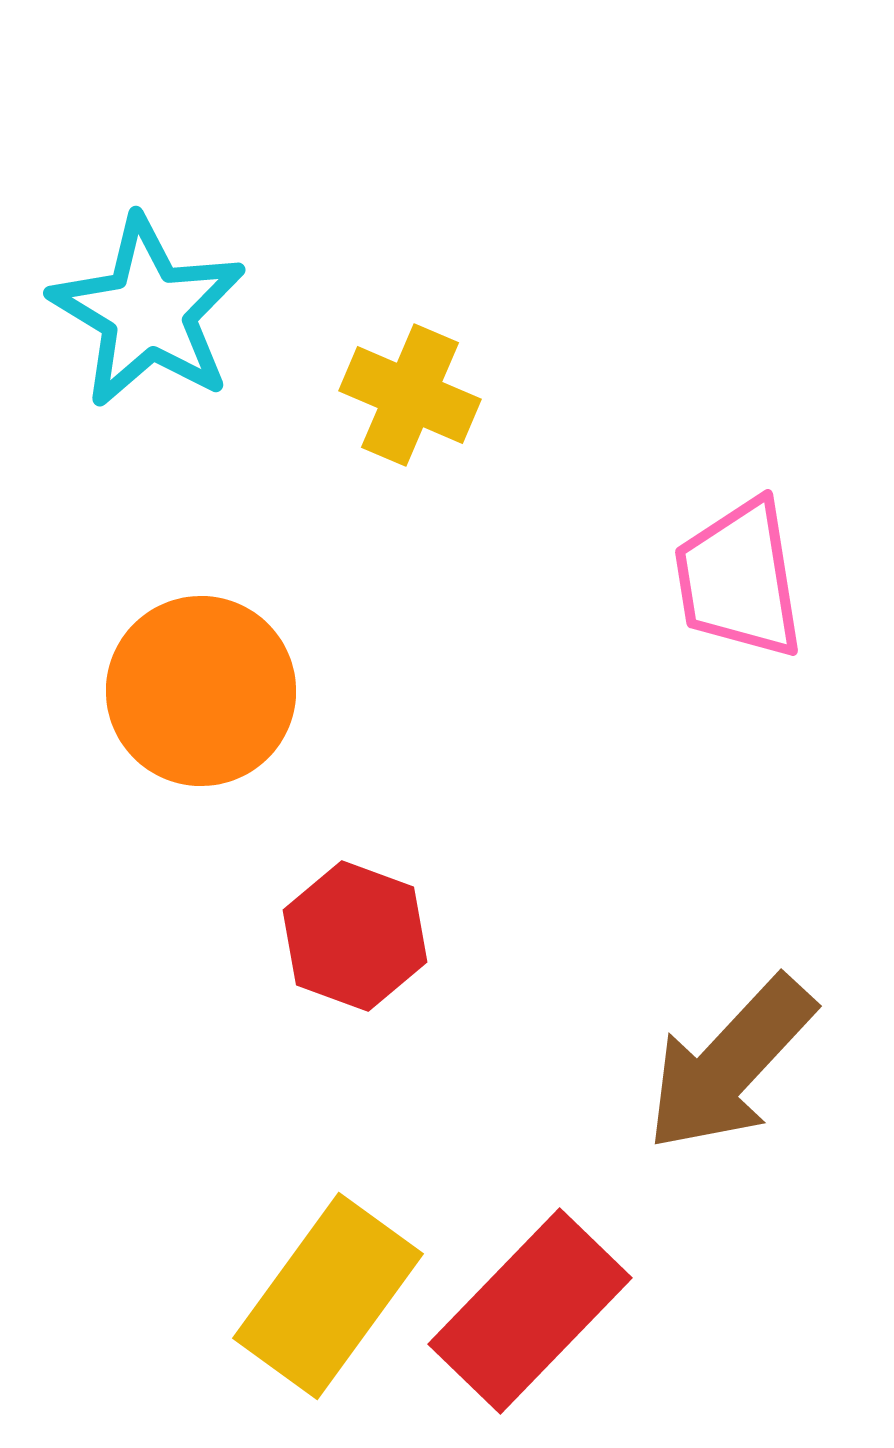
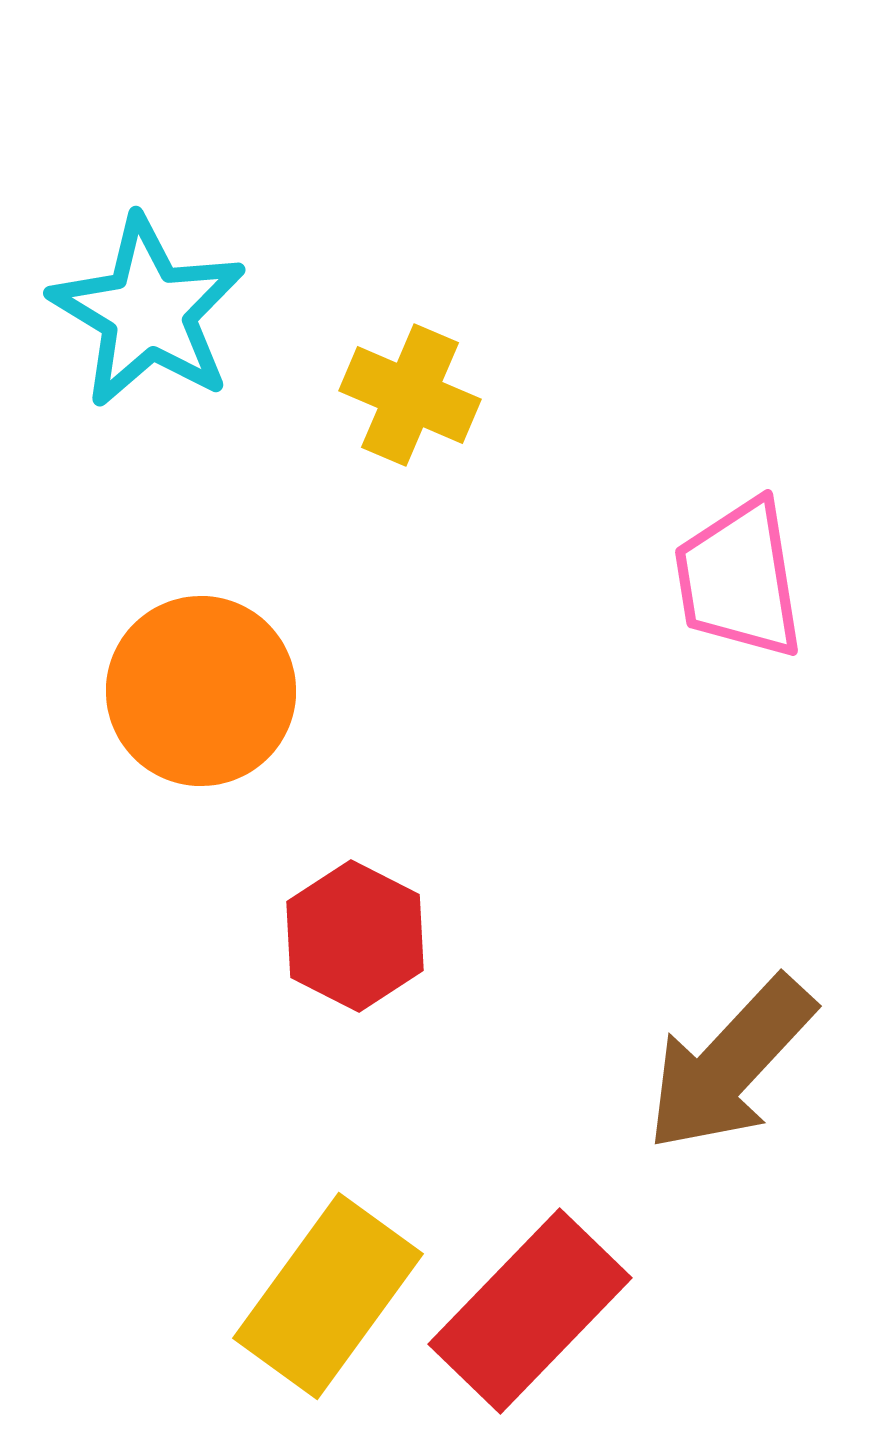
red hexagon: rotated 7 degrees clockwise
